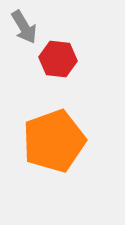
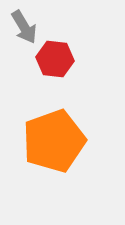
red hexagon: moved 3 px left
